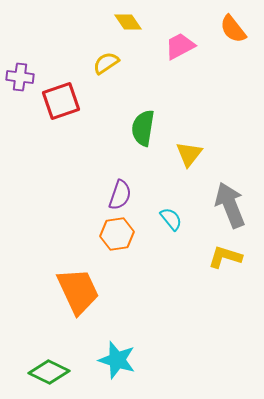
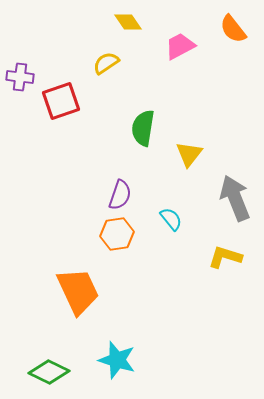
gray arrow: moved 5 px right, 7 px up
